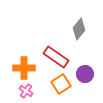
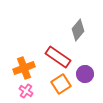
gray diamond: moved 1 px left, 1 px down
red rectangle: moved 2 px right
orange cross: rotated 20 degrees counterclockwise
